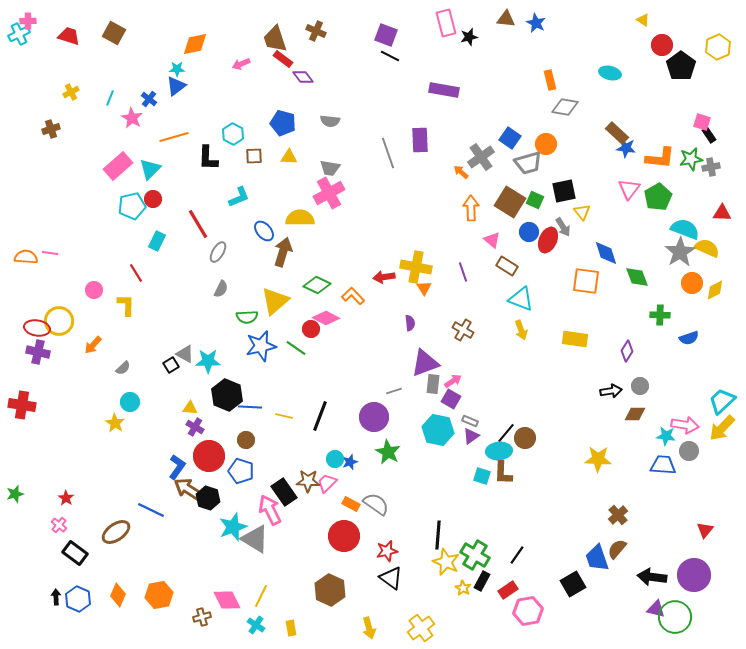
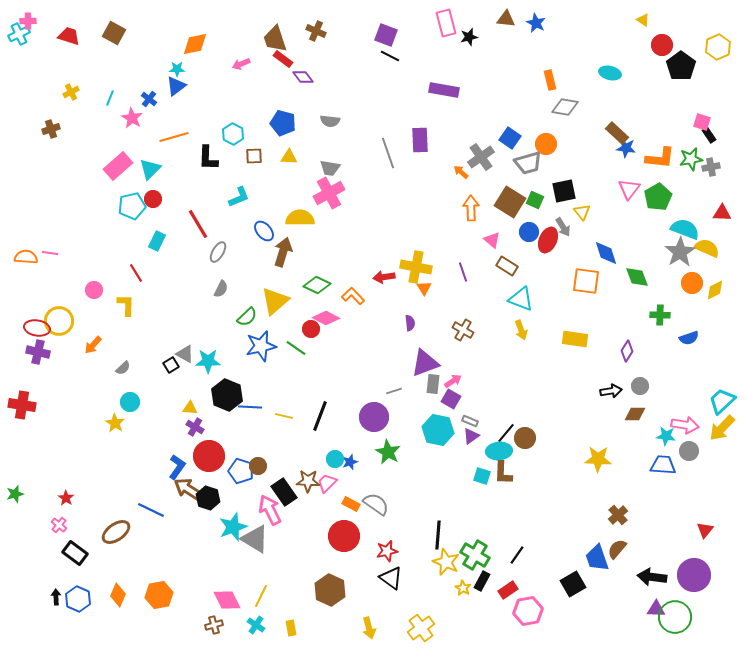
green semicircle at (247, 317): rotated 40 degrees counterclockwise
brown circle at (246, 440): moved 12 px right, 26 px down
purple triangle at (656, 609): rotated 12 degrees counterclockwise
brown cross at (202, 617): moved 12 px right, 8 px down
